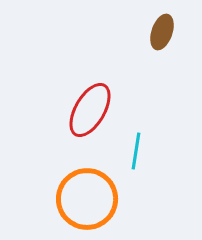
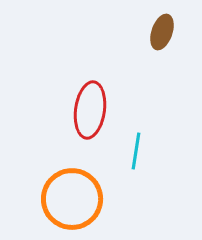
red ellipse: rotated 22 degrees counterclockwise
orange circle: moved 15 px left
